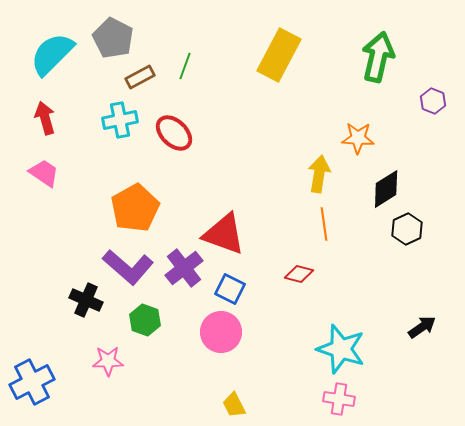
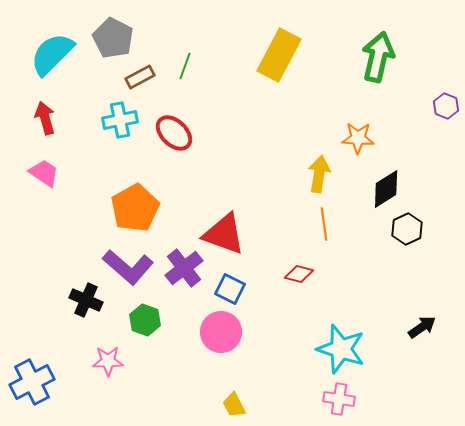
purple hexagon: moved 13 px right, 5 px down
